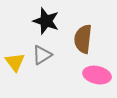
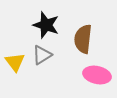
black star: moved 4 px down
